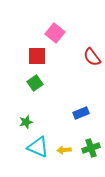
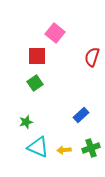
red semicircle: rotated 54 degrees clockwise
blue rectangle: moved 2 px down; rotated 21 degrees counterclockwise
